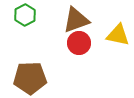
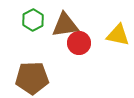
green hexagon: moved 8 px right, 5 px down
brown triangle: moved 11 px left, 5 px down; rotated 12 degrees clockwise
brown pentagon: moved 2 px right
